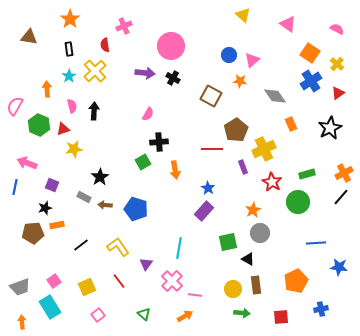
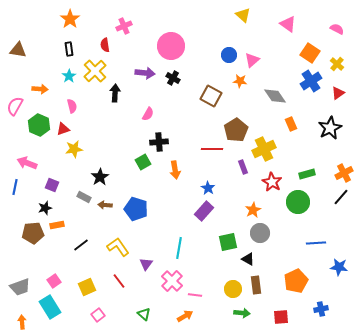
brown triangle at (29, 37): moved 11 px left, 13 px down
orange arrow at (47, 89): moved 7 px left; rotated 98 degrees clockwise
black arrow at (94, 111): moved 21 px right, 18 px up
